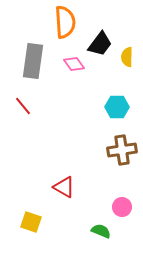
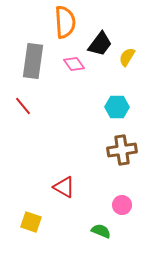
yellow semicircle: rotated 30 degrees clockwise
pink circle: moved 2 px up
